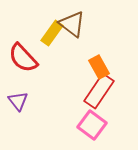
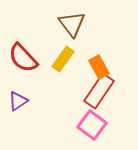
brown triangle: rotated 16 degrees clockwise
yellow rectangle: moved 11 px right, 26 px down
purple triangle: rotated 35 degrees clockwise
